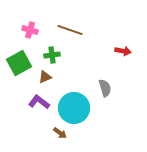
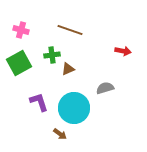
pink cross: moved 9 px left
brown triangle: moved 23 px right, 8 px up
gray semicircle: rotated 90 degrees counterclockwise
purple L-shape: rotated 35 degrees clockwise
brown arrow: moved 1 px down
